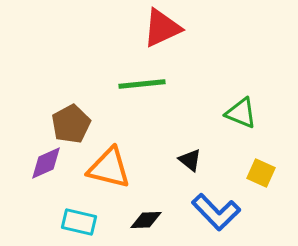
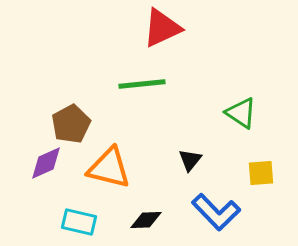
green triangle: rotated 12 degrees clockwise
black triangle: rotated 30 degrees clockwise
yellow square: rotated 28 degrees counterclockwise
